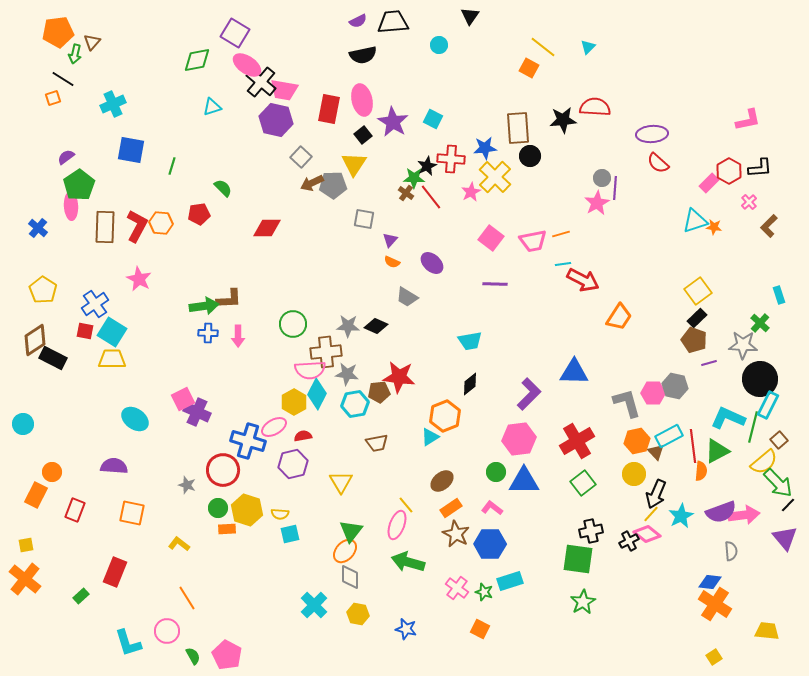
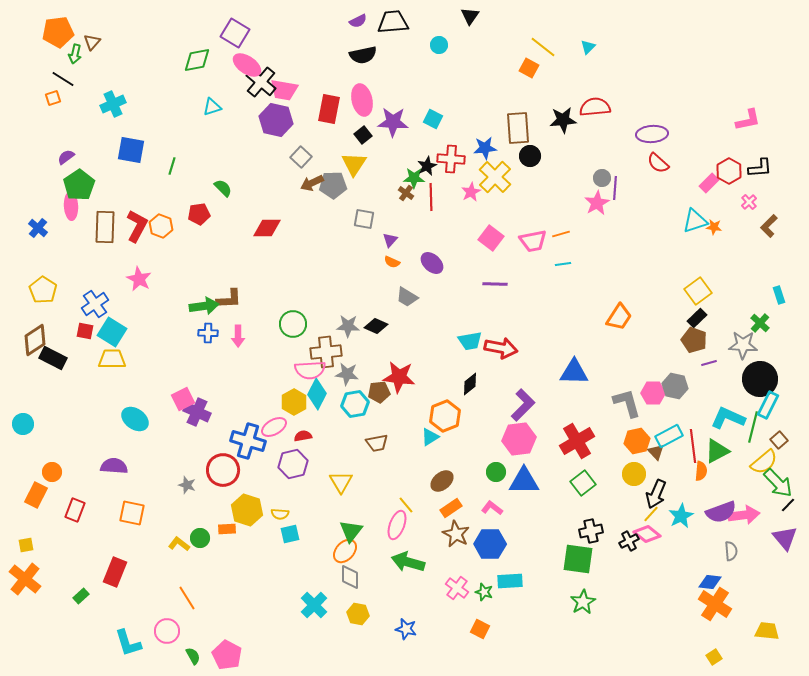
red semicircle at (595, 107): rotated 8 degrees counterclockwise
purple star at (393, 122): rotated 28 degrees counterclockwise
red line at (431, 197): rotated 36 degrees clockwise
orange hexagon at (161, 223): moved 3 px down; rotated 15 degrees clockwise
red arrow at (583, 280): moved 82 px left, 68 px down; rotated 16 degrees counterclockwise
purple L-shape at (529, 394): moved 6 px left, 11 px down
green circle at (218, 508): moved 18 px left, 30 px down
cyan rectangle at (510, 581): rotated 15 degrees clockwise
